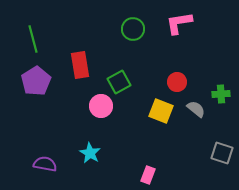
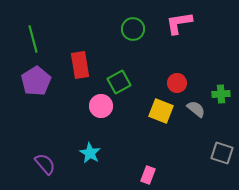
red circle: moved 1 px down
purple semicircle: rotated 40 degrees clockwise
